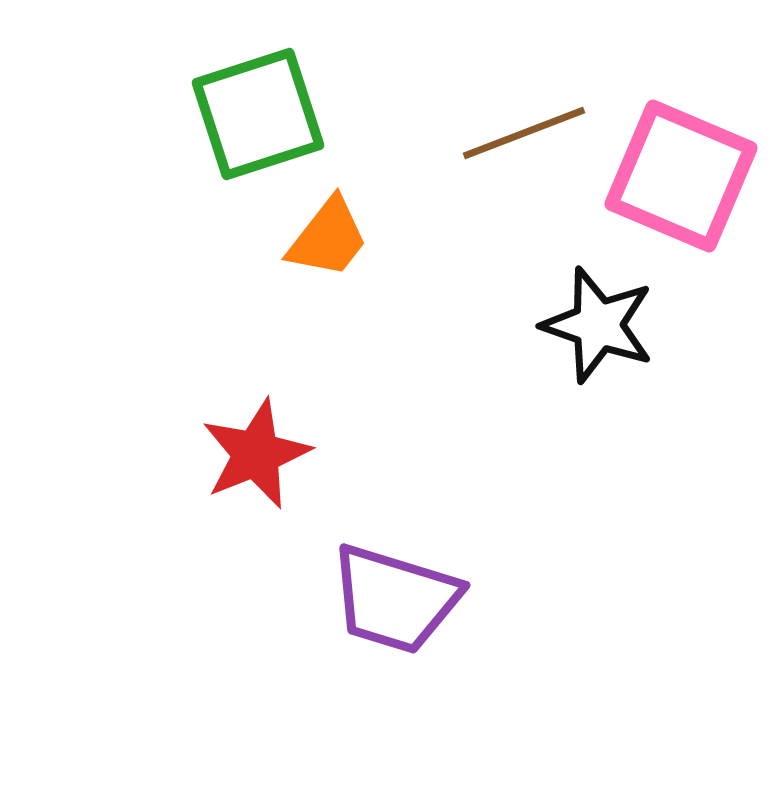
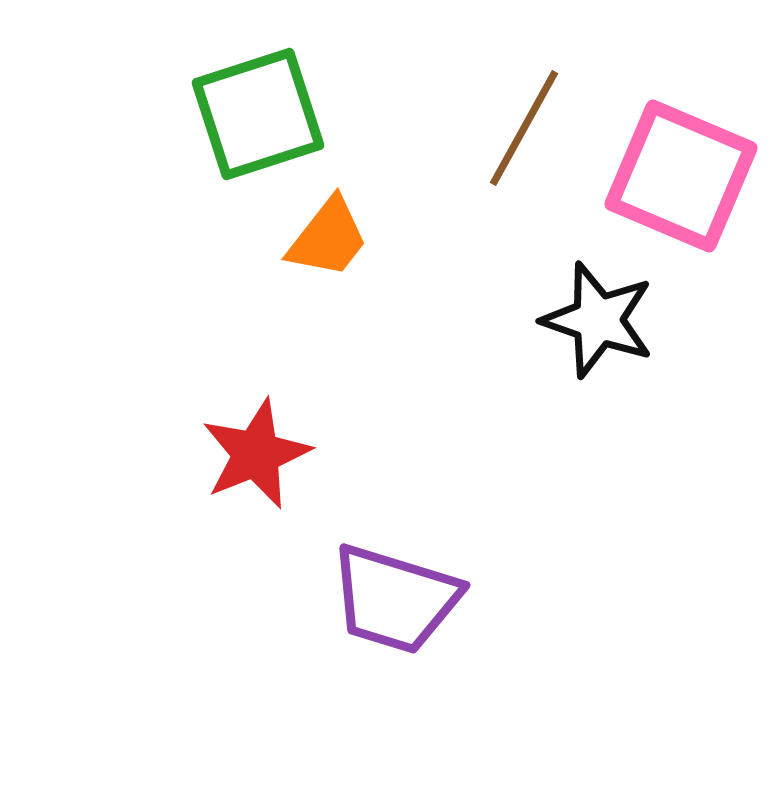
brown line: moved 5 px up; rotated 40 degrees counterclockwise
black star: moved 5 px up
